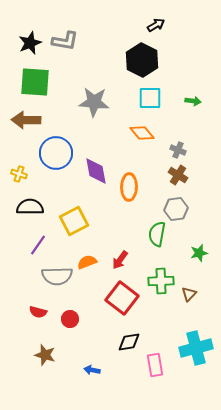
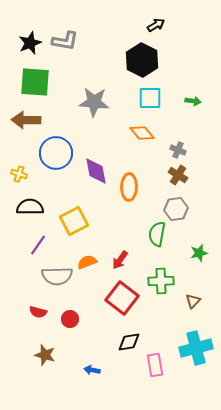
brown triangle: moved 4 px right, 7 px down
